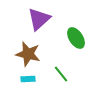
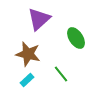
cyan rectangle: moved 1 px left, 1 px down; rotated 40 degrees counterclockwise
